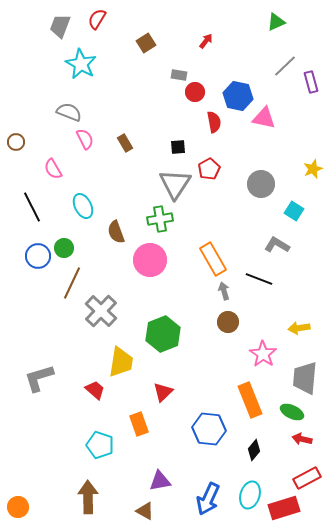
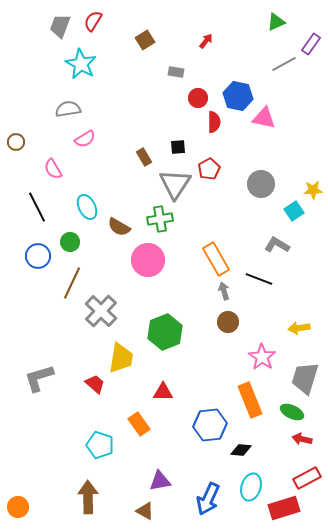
red semicircle at (97, 19): moved 4 px left, 2 px down
brown square at (146, 43): moved 1 px left, 3 px up
gray line at (285, 66): moved 1 px left, 2 px up; rotated 15 degrees clockwise
gray rectangle at (179, 75): moved 3 px left, 3 px up
purple rectangle at (311, 82): moved 38 px up; rotated 50 degrees clockwise
red circle at (195, 92): moved 3 px right, 6 px down
gray semicircle at (69, 112): moved 1 px left, 3 px up; rotated 30 degrees counterclockwise
red semicircle at (214, 122): rotated 10 degrees clockwise
pink semicircle at (85, 139): rotated 85 degrees clockwise
brown rectangle at (125, 143): moved 19 px right, 14 px down
yellow star at (313, 169): moved 21 px down; rotated 18 degrees clockwise
cyan ellipse at (83, 206): moved 4 px right, 1 px down
black line at (32, 207): moved 5 px right
cyan square at (294, 211): rotated 24 degrees clockwise
brown semicircle at (116, 232): moved 3 px right, 5 px up; rotated 40 degrees counterclockwise
green circle at (64, 248): moved 6 px right, 6 px up
orange rectangle at (213, 259): moved 3 px right
pink circle at (150, 260): moved 2 px left
green hexagon at (163, 334): moved 2 px right, 2 px up
pink star at (263, 354): moved 1 px left, 3 px down
yellow trapezoid at (121, 362): moved 4 px up
gray trapezoid at (305, 378): rotated 12 degrees clockwise
red trapezoid at (95, 390): moved 6 px up
red triangle at (163, 392): rotated 45 degrees clockwise
orange rectangle at (139, 424): rotated 15 degrees counterclockwise
blue hexagon at (209, 429): moved 1 px right, 4 px up; rotated 12 degrees counterclockwise
black diamond at (254, 450): moved 13 px left; rotated 55 degrees clockwise
cyan ellipse at (250, 495): moved 1 px right, 8 px up
